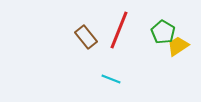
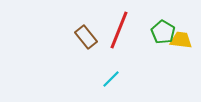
yellow trapezoid: moved 3 px right, 6 px up; rotated 40 degrees clockwise
cyan line: rotated 66 degrees counterclockwise
